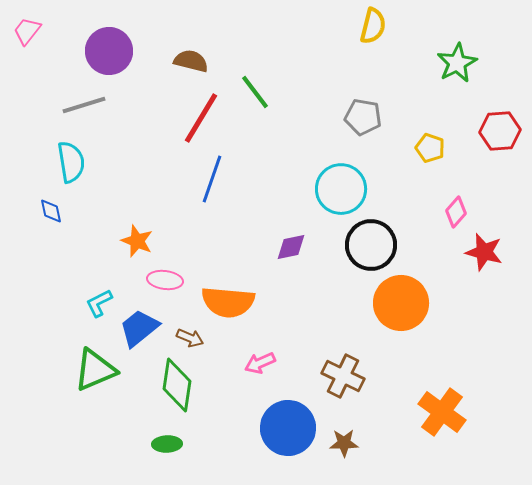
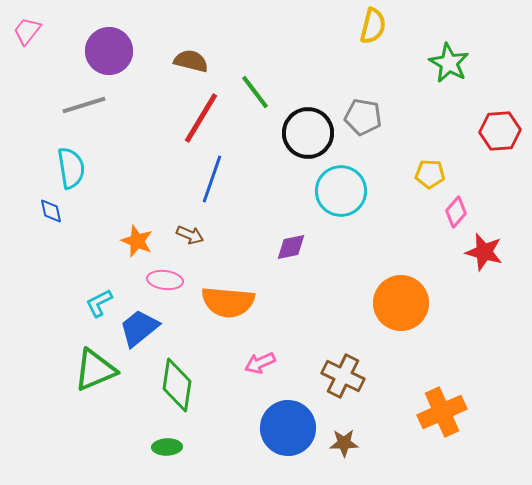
green star: moved 8 px left; rotated 15 degrees counterclockwise
yellow pentagon: moved 26 px down; rotated 16 degrees counterclockwise
cyan semicircle: moved 6 px down
cyan circle: moved 2 px down
black circle: moved 63 px left, 112 px up
brown arrow: moved 103 px up
orange cross: rotated 30 degrees clockwise
green ellipse: moved 3 px down
